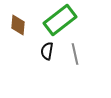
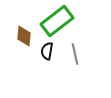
green rectangle: moved 3 px left, 1 px down
brown diamond: moved 6 px right, 11 px down
